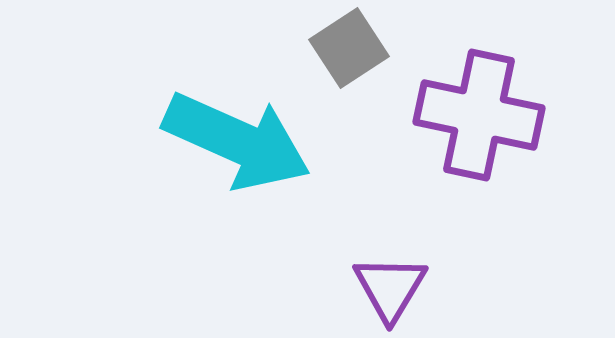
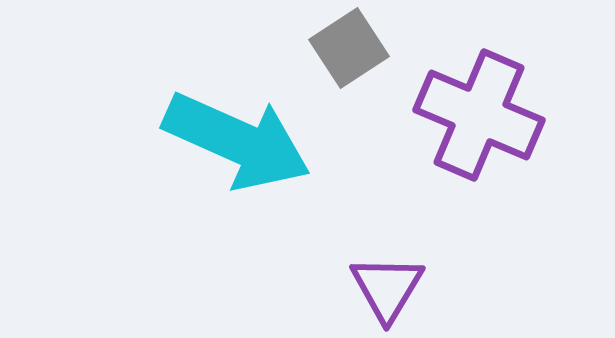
purple cross: rotated 11 degrees clockwise
purple triangle: moved 3 px left
